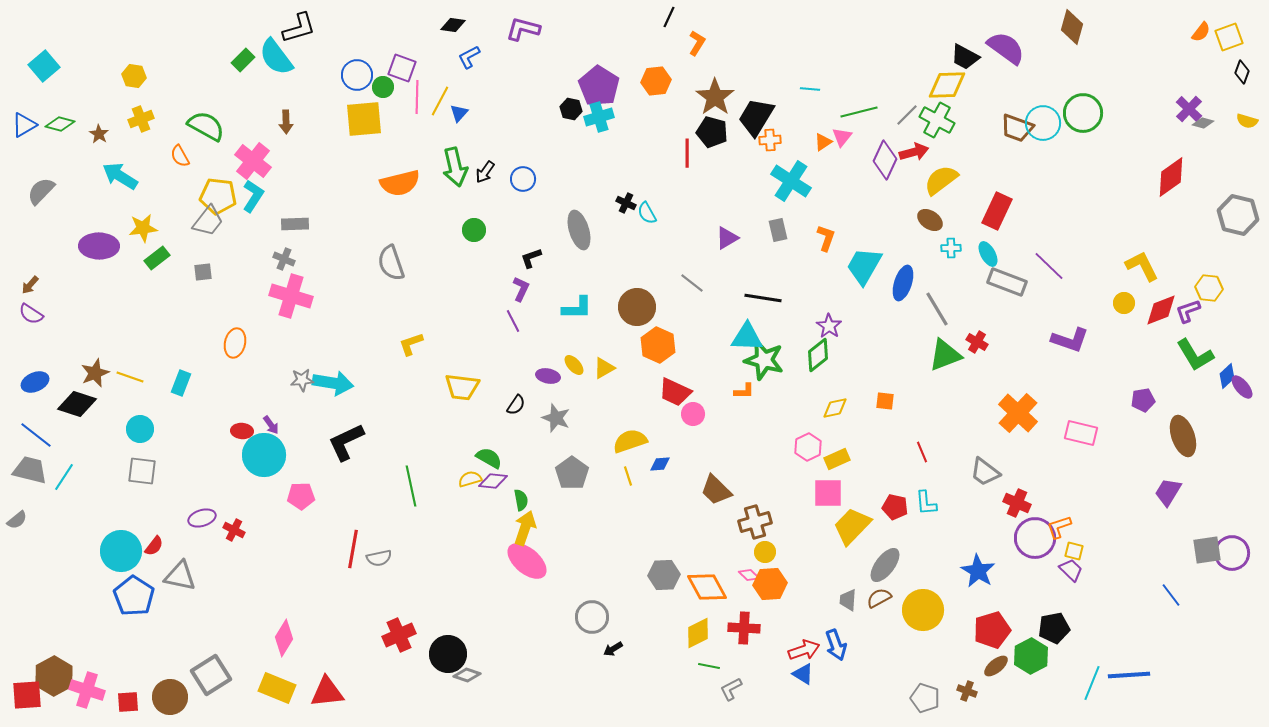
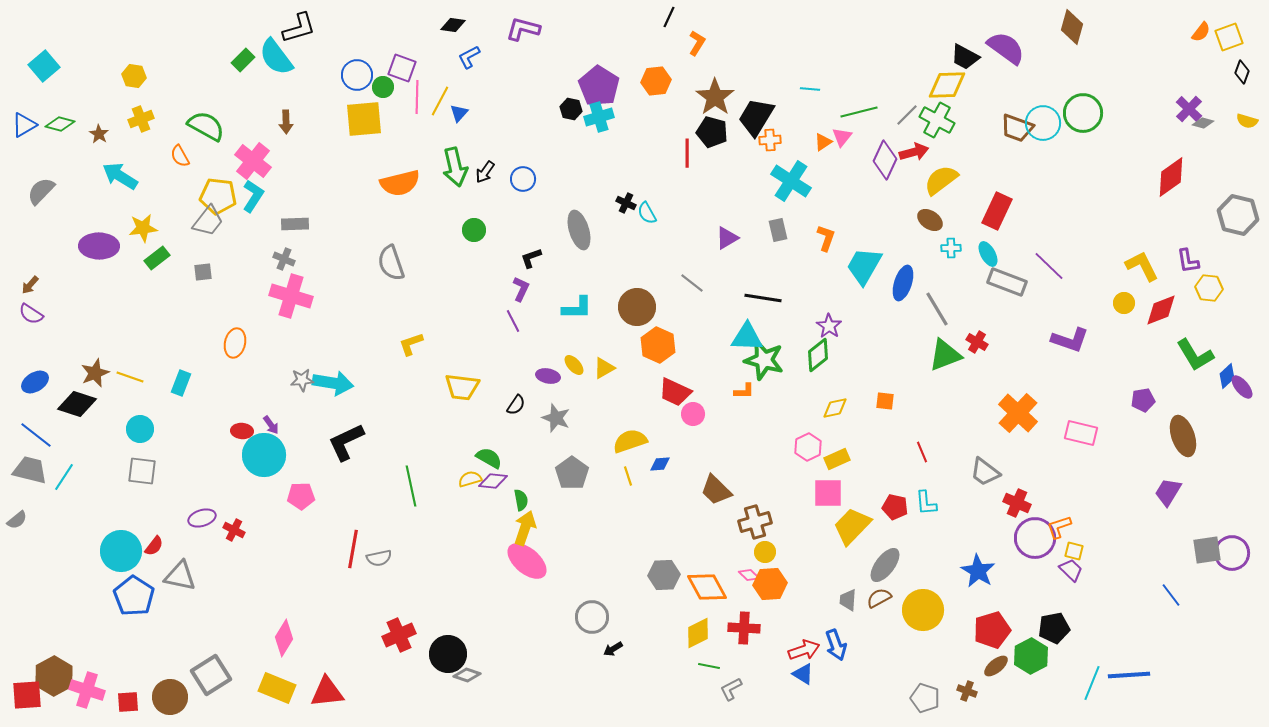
purple L-shape at (1188, 311): moved 50 px up; rotated 80 degrees counterclockwise
blue ellipse at (35, 382): rotated 8 degrees counterclockwise
